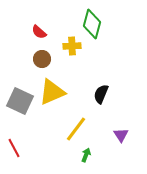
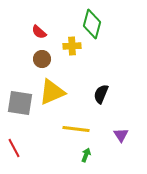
gray square: moved 2 px down; rotated 16 degrees counterclockwise
yellow line: rotated 60 degrees clockwise
